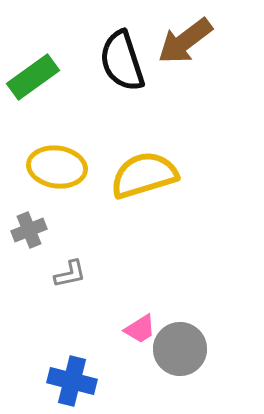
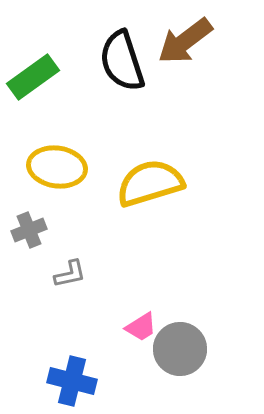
yellow semicircle: moved 6 px right, 8 px down
pink trapezoid: moved 1 px right, 2 px up
